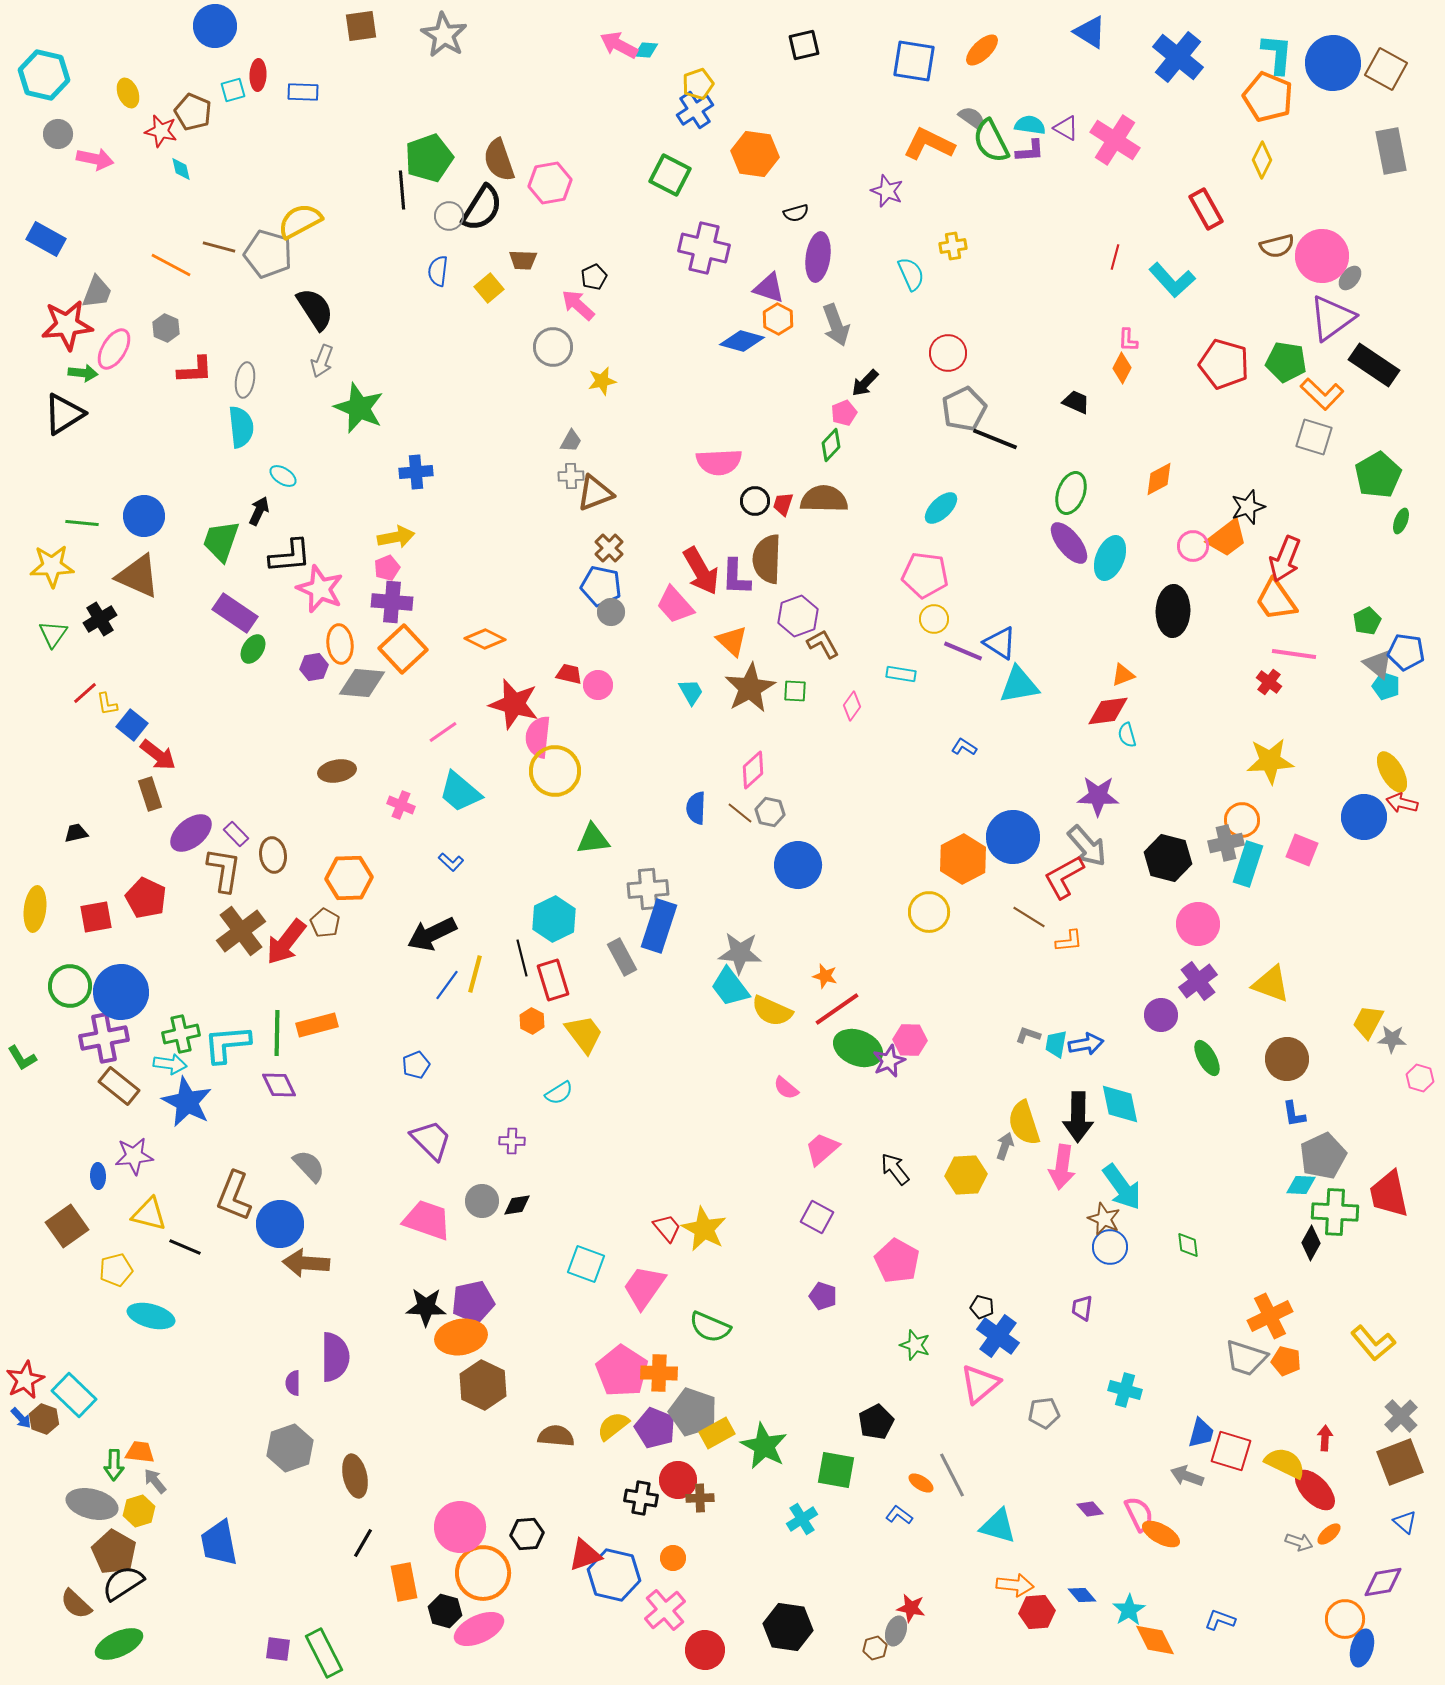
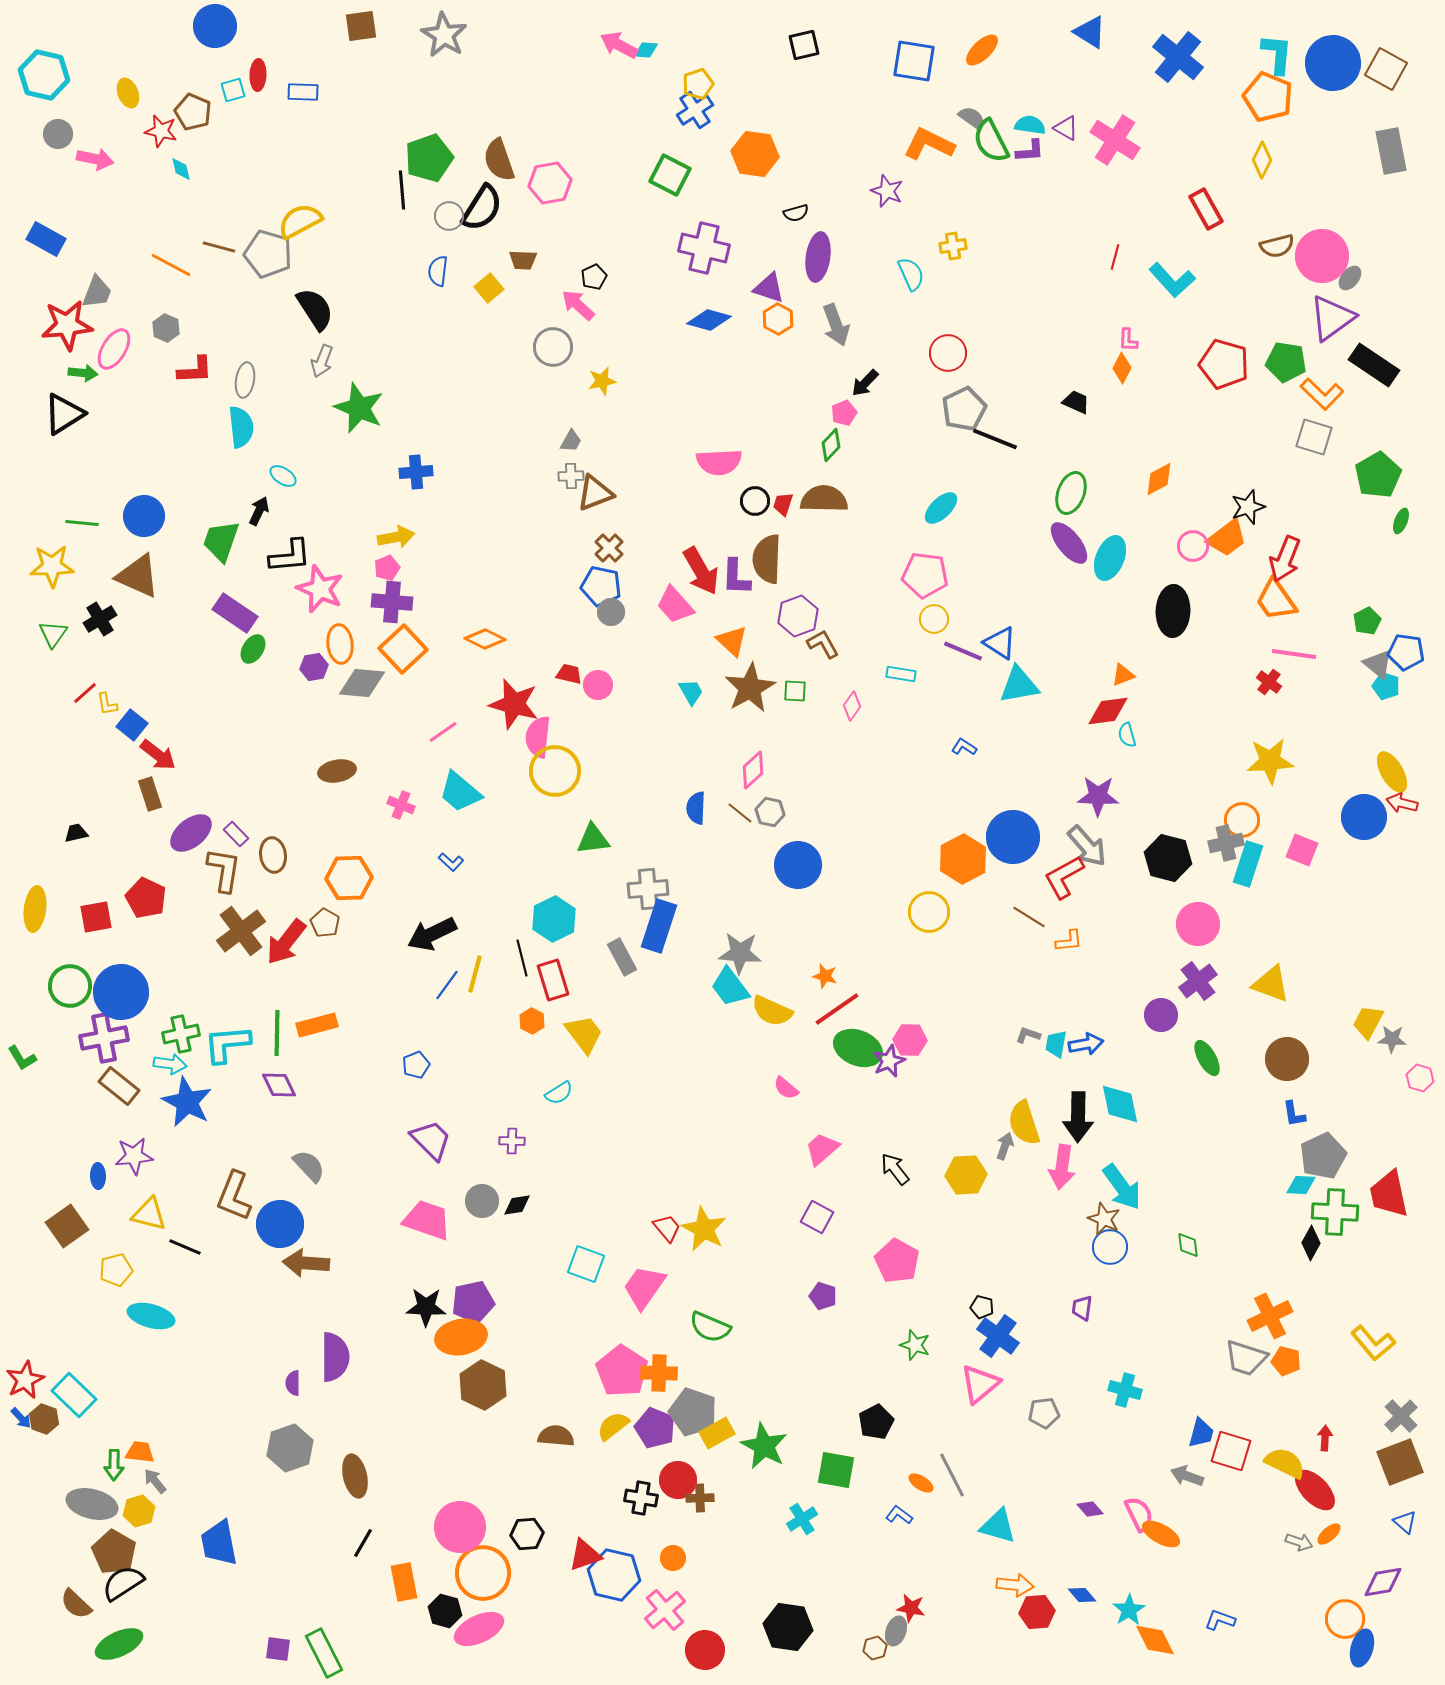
blue diamond at (742, 341): moved 33 px left, 21 px up
